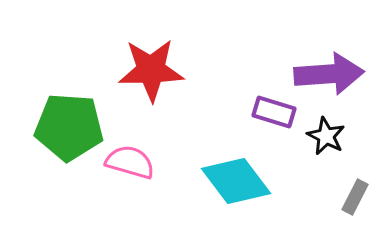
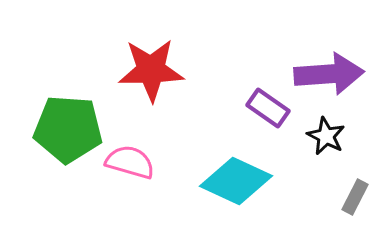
purple rectangle: moved 6 px left, 4 px up; rotated 18 degrees clockwise
green pentagon: moved 1 px left, 2 px down
cyan diamond: rotated 28 degrees counterclockwise
